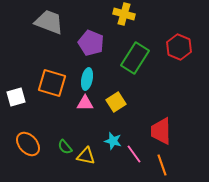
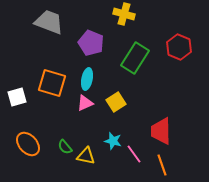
white square: moved 1 px right
pink triangle: rotated 24 degrees counterclockwise
